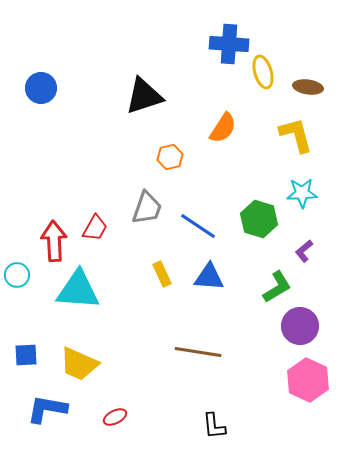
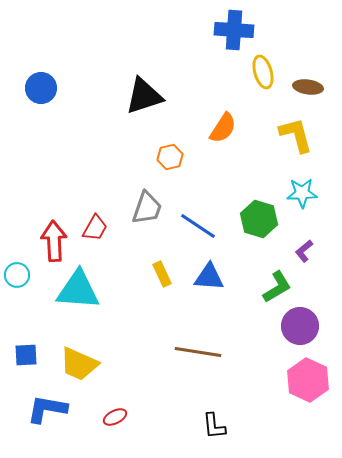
blue cross: moved 5 px right, 14 px up
